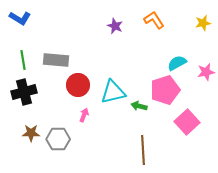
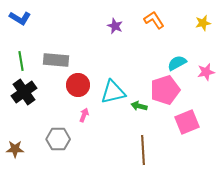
green line: moved 2 px left, 1 px down
black cross: rotated 20 degrees counterclockwise
pink square: rotated 20 degrees clockwise
brown star: moved 16 px left, 16 px down
